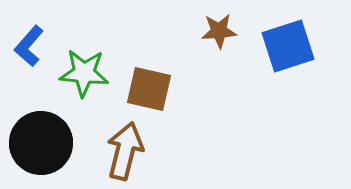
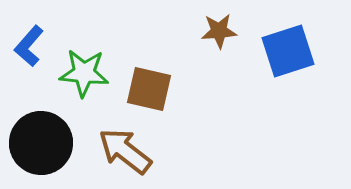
blue square: moved 5 px down
brown arrow: rotated 66 degrees counterclockwise
